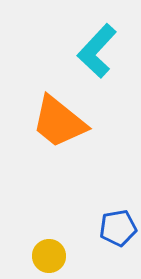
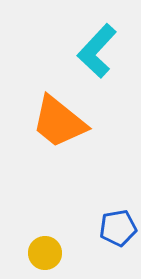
yellow circle: moved 4 px left, 3 px up
